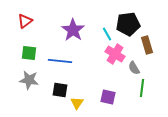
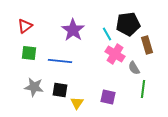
red triangle: moved 5 px down
gray star: moved 5 px right, 7 px down
green line: moved 1 px right, 1 px down
